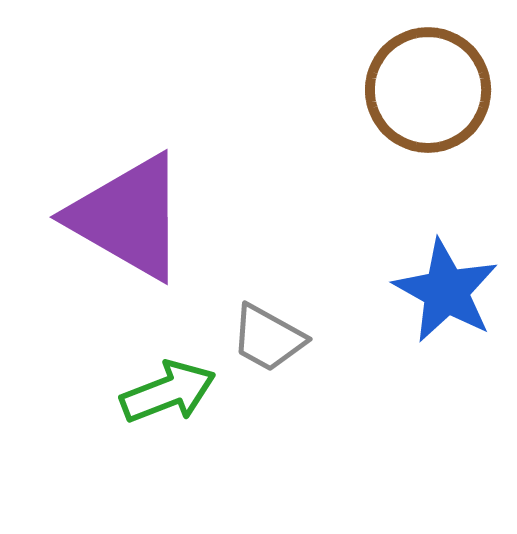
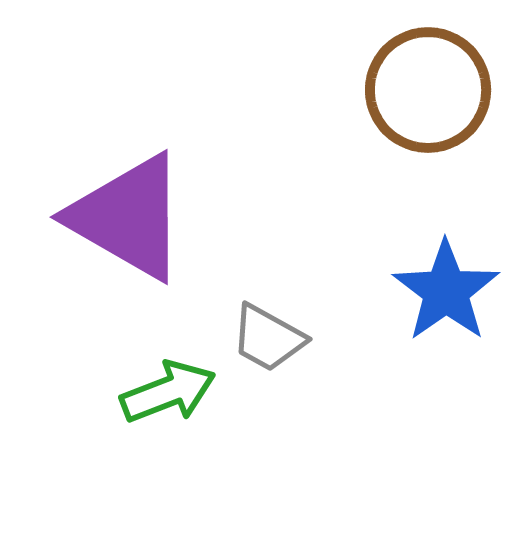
blue star: rotated 8 degrees clockwise
